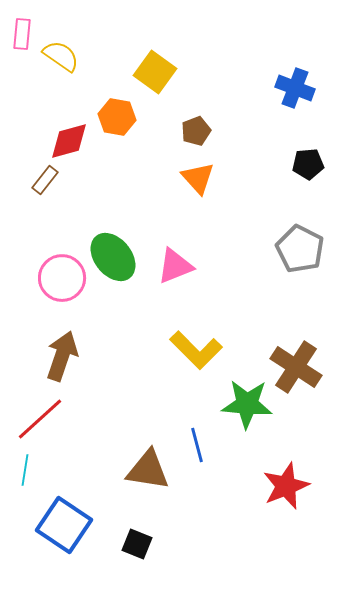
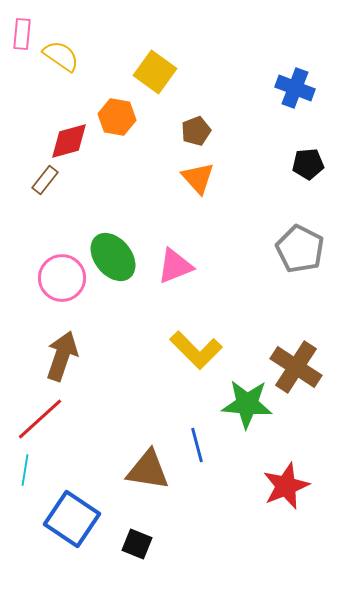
blue square: moved 8 px right, 6 px up
